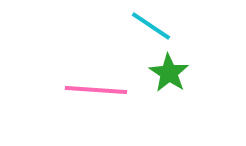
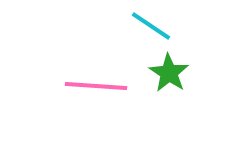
pink line: moved 4 px up
